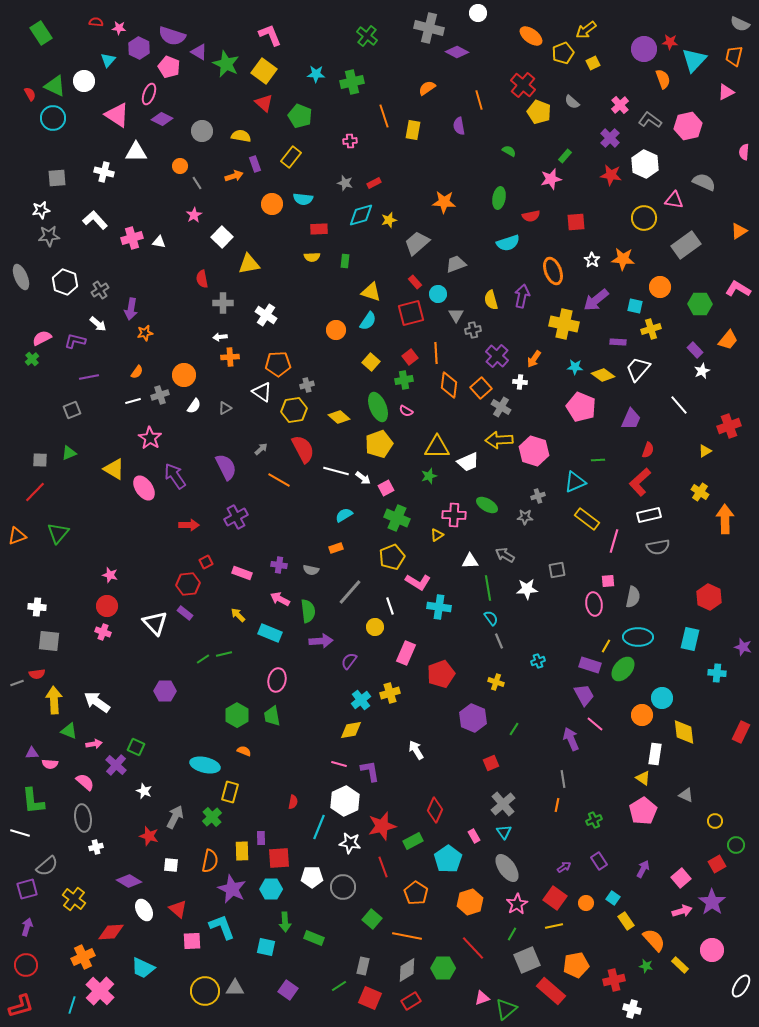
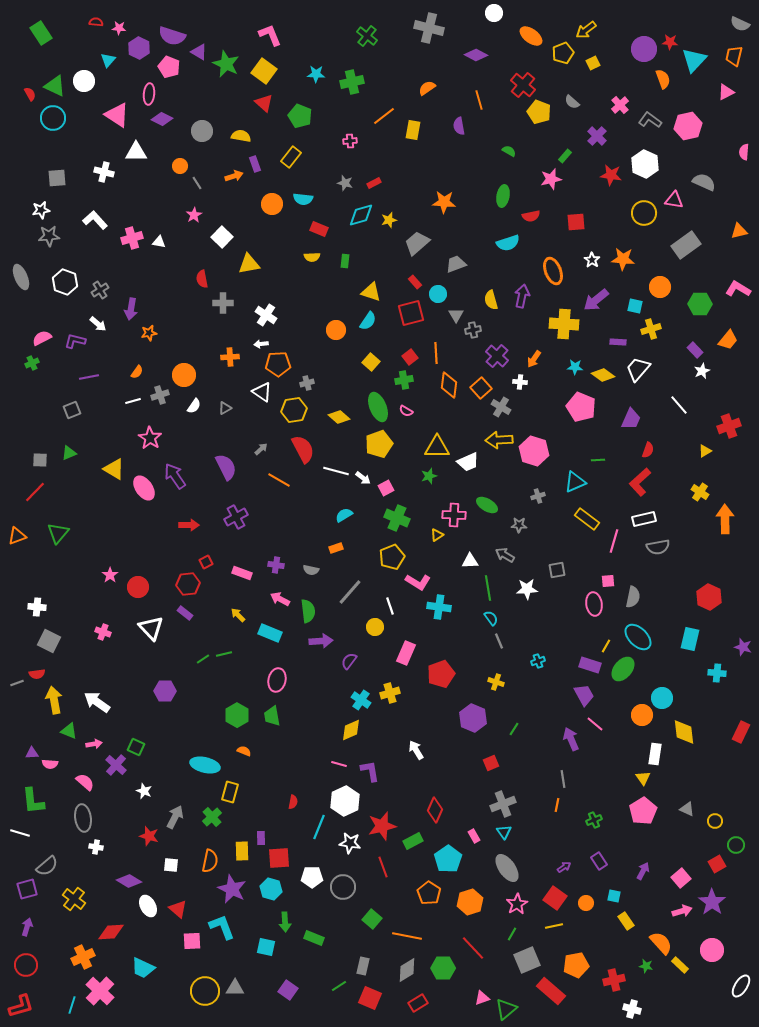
white circle at (478, 13): moved 16 px right
purple diamond at (457, 52): moved 19 px right, 3 px down
pink ellipse at (149, 94): rotated 15 degrees counterclockwise
orange line at (384, 116): rotated 70 degrees clockwise
purple cross at (610, 138): moved 13 px left, 2 px up
green ellipse at (499, 198): moved 4 px right, 2 px up
yellow circle at (644, 218): moved 5 px up
red rectangle at (319, 229): rotated 24 degrees clockwise
orange triangle at (739, 231): rotated 18 degrees clockwise
yellow cross at (564, 324): rotated 8 degrees counterclockwise
orange star at (145, 333): moved 4 px right
white arrow at (220, 337): moved 41 px right, 7 px down
green cross at (32, 359): moved 4 px down; rotated 16 degrees clockwise
gray cross at (307, 385): moved 2 px up
white rectangle at (649, 515): moved 5 px left, 4 px down
gray star at (525, 517): moved 6 px left, 8 px down
purple cross at (279, 565): moved 3 px left
pink star at (110, 575): rotated 21 degrees clockwise
red circle at (107, 606): moved 31 px right, 19 px up
white triangle at (155, 623): moved 4 px left, 5 px down
cyan ellipse at (638, 637): rotated 44 degrees clockwise
gray square at (49, 641): rotated 20 degrees clockwise
yellow arrow at (54, 700): rotated 8 degrees counterclockwise
cyan cross at (361, 700): rotated 18 degrees counterclockwise
yellow diamond at (351, 730): rotated 15 degrees counterclockwise
yellow triangle at (643, 778): rotated 21 degrees clockwise
gray triangle at (686, 795): moved 1 px right, 14 px down
gray cross at (503, 804): rotated 20 degrees clockwise
white cross at (96, 847): rotated 24 degrees clockwise
purple arrow at (643, 869): moved 2 px down
cyan hexagon at (271, 889): rotated 15 degrees clockwise
orange pentagon at (416, 893): moved 13 px right
cyan square at (613, 898): moved 1 px right, 2 px up; rotated 24 degrees counterclockwise
white ellipse at (144, 910): moved 4 px right, 4 px up
orange semicircle at (654, 940): moved 7 px right, 3 px down
red rectangle at (411, 1001): moved 7 px right, 2 px down
